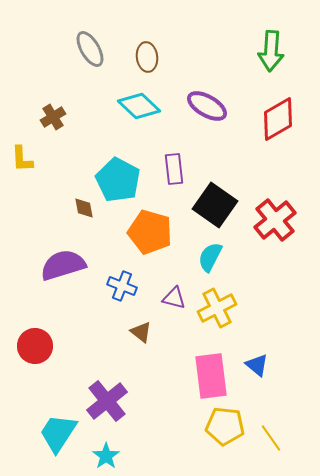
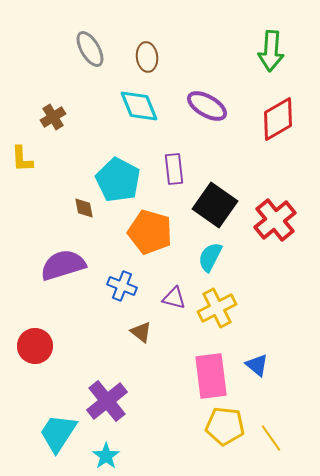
cyan diamond: rotated 24 degrees clockwise
